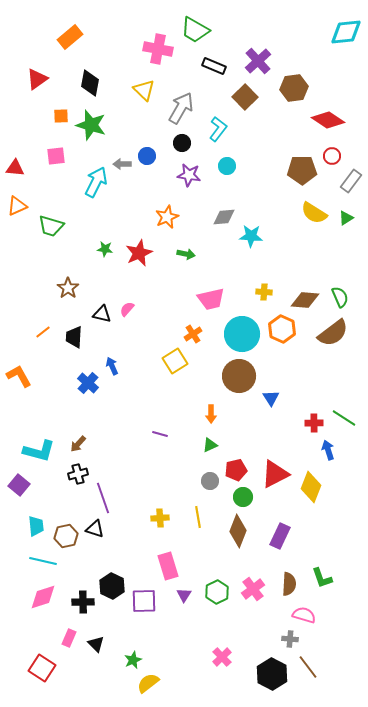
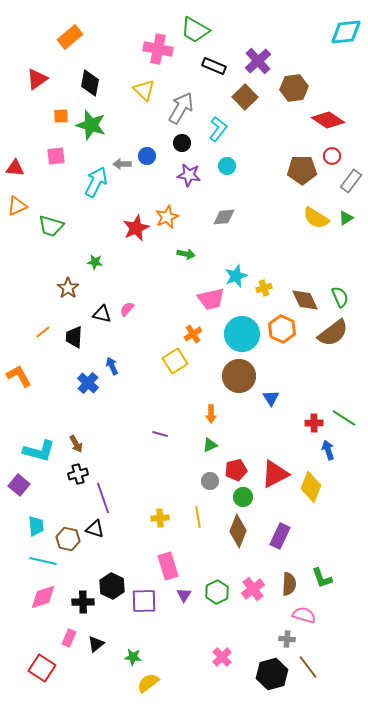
yellow semicircle at (314, 213): moved 2 px right, 5 px down
cyan star at (251, 236): moved 15 px left, 40 px down; rotated 25 degrees counterclockwise
green star at (105, 249): moved 10 px left, 13 px down
red star at (139, 253): moved 3 px left, 25 px up
yellow cross at (264, 292): moved 4 px up; rotated 21 degrees counterclockwise
brown diamond at (305, 300): rotated 60 degrees clockwise
brown arrow at (78, 444): moved 2 px left; rotated 72 degrees counterclockwise
brown hexagon at (66, 536): moved 2 px right, 3 px down; rotated 25 degrees clockwise
gray cross at (290, 639): moved 3 px left
black triangle at (96, 644): rotated 36 degrees clockwise
green star at (133, 660): moved 3 px up; rotated 30 degrees clockwise
black hexagon at (272, 674): rotated 16 degrees clockwise
